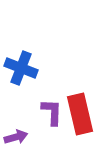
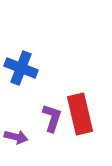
purple L-shape: moved 6 px down; rotated 16 degrees clockwise
purple arrow: rotated 30 degrees clockwise
